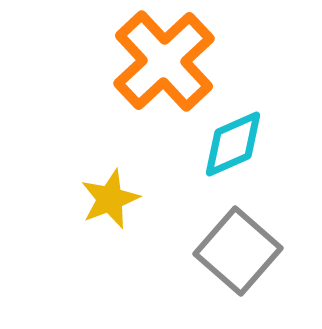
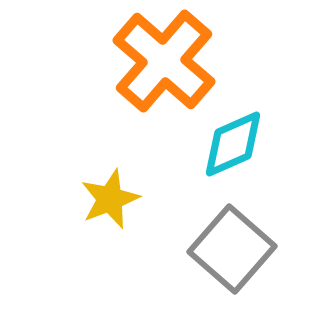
orange cross: rotated 6 degrees counterclockwise
gray square: moved 6 px left, 2 px up
